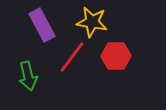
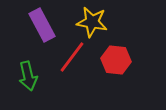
red hexagon: moved 4 px down; rotated 8 degrees clockwise
